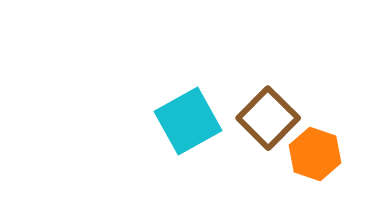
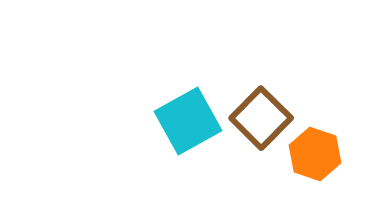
brown square: moved 7 px left
